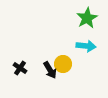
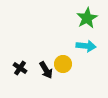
black arrow: moved 4 px left
